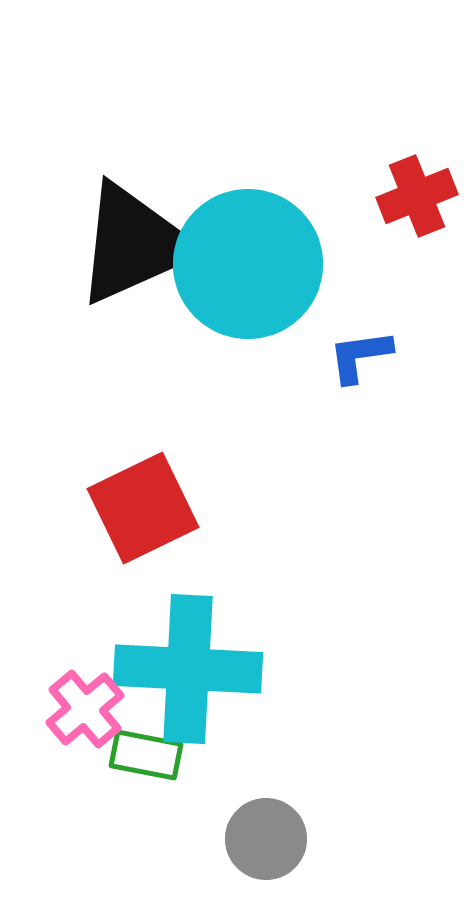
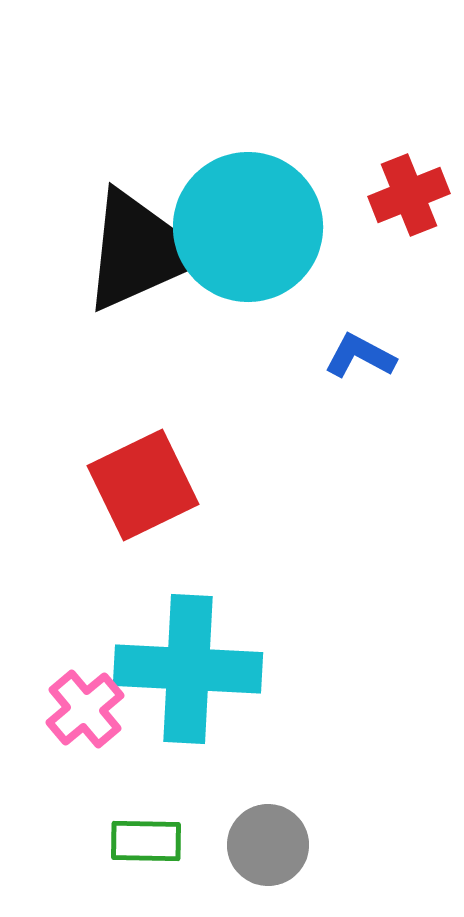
red cross: moved 8 px left, 1 px up
black triangle: moved 6 px right, 7 px down
cyan circle: moved 37 px up
blue L-shape: rotated 36 degrees clockwise
red square: moved 23 px up
green rectangle: moved 86 px down; rotated 10 degrees counterclockwise
gray circle: moved 2 px right, 6 px down
